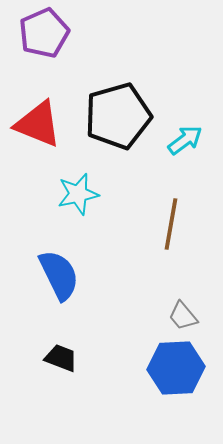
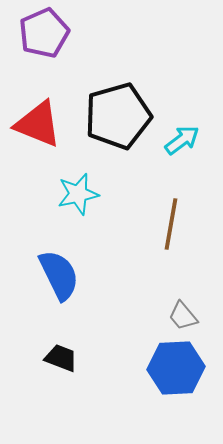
cyan arrow: moved 3 px left
